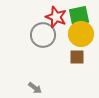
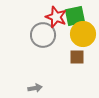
green square: moved 4 px left
yellow circle: moved 2 px right
gray arrow: rotated 48 degrees counterclockwise
